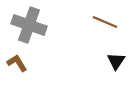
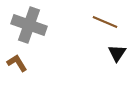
black triangle: moved 1 px right, 8 px up
